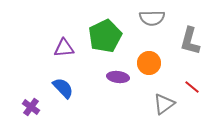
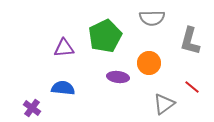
blue semicircle: rotated 40 degrees counterclockwise
purple cross: moved 1 px right, 1 px down
